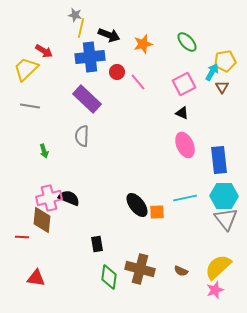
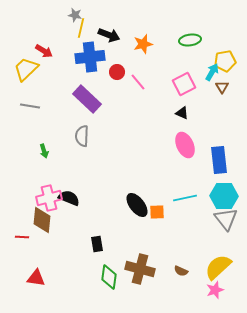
green ellipse: moved 3 px right, 2 px up; rotated 55 degrees counterclockwise
